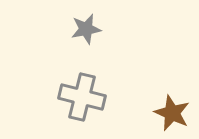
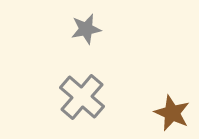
gray cross: rotated 27 degrees clockwise
